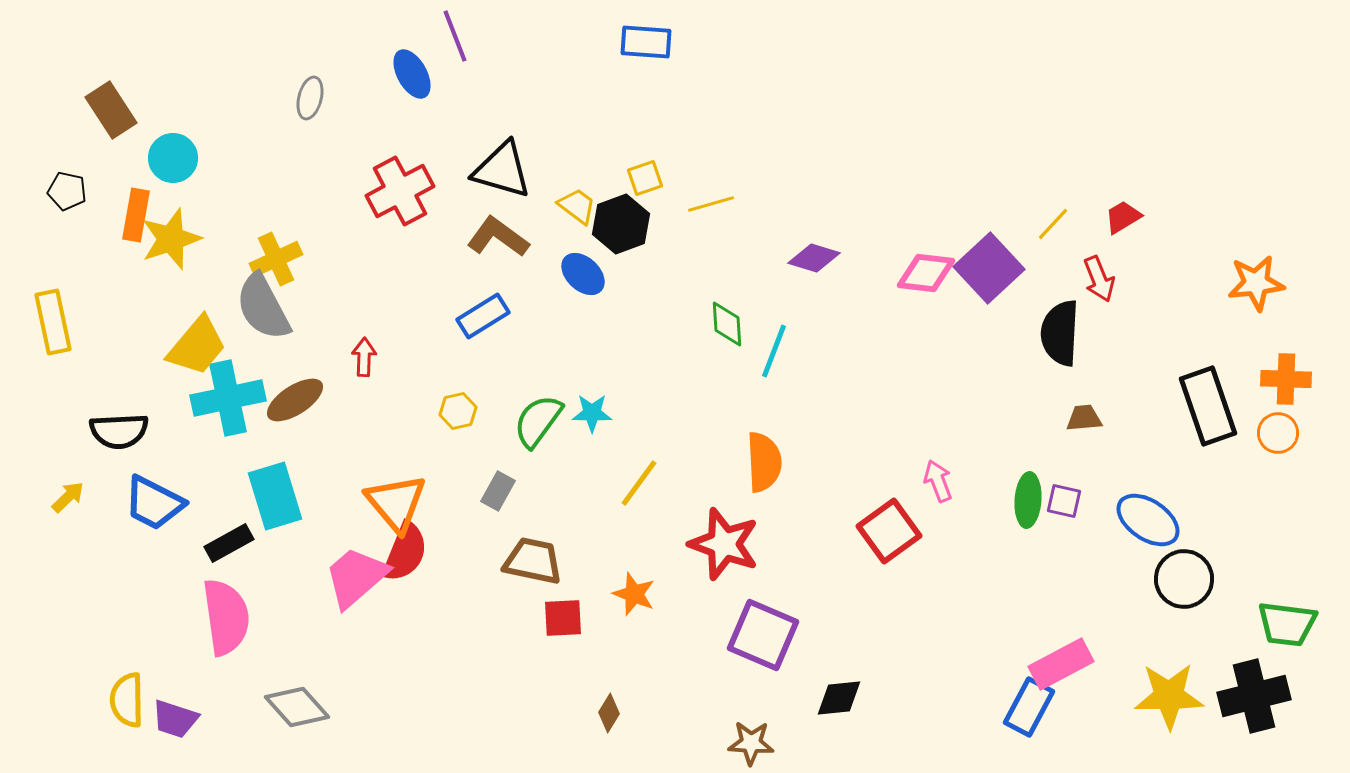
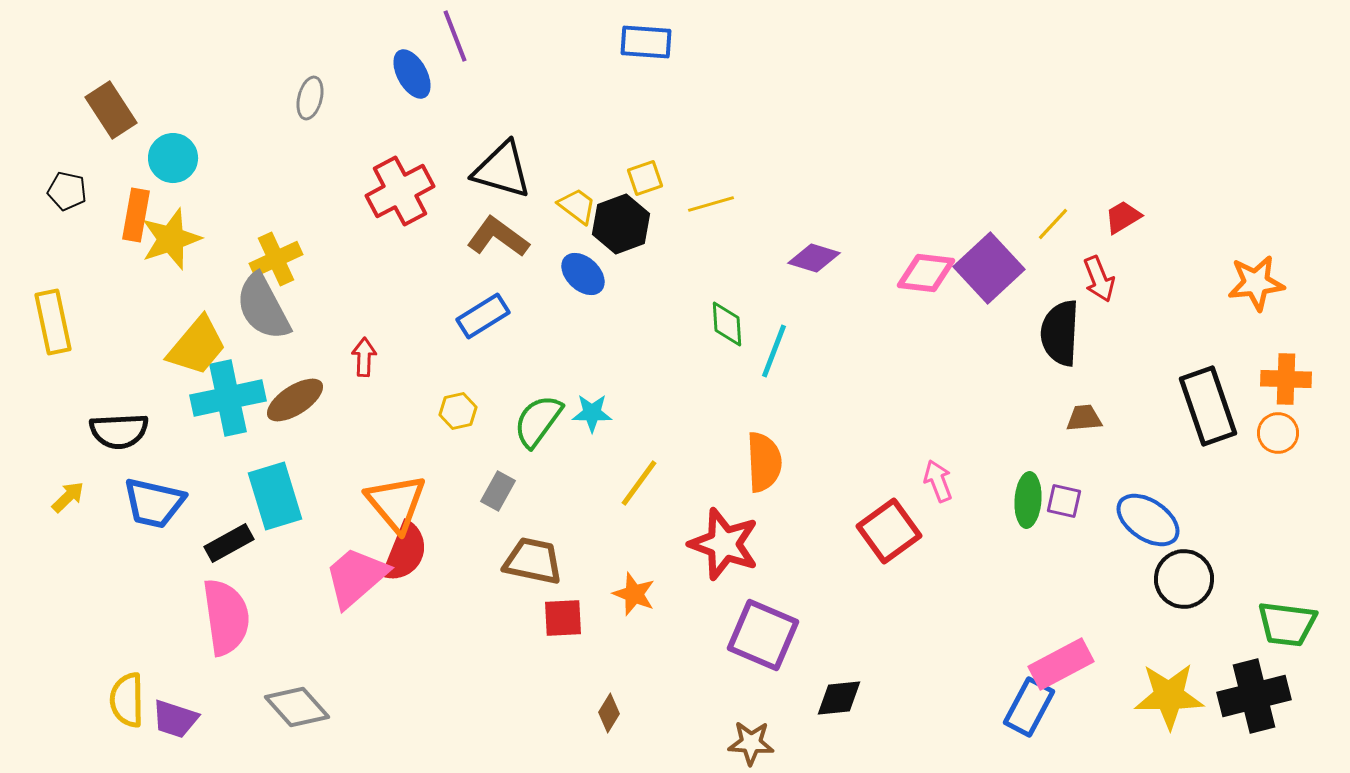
blue trapezoid at (154, 503): rotated 14 degrees counterclockwise
